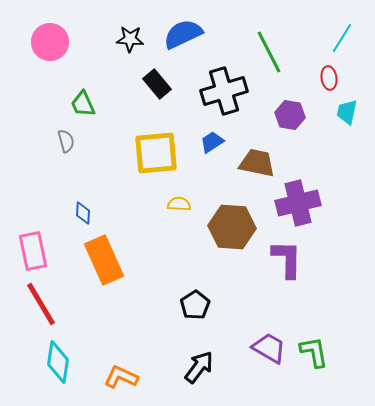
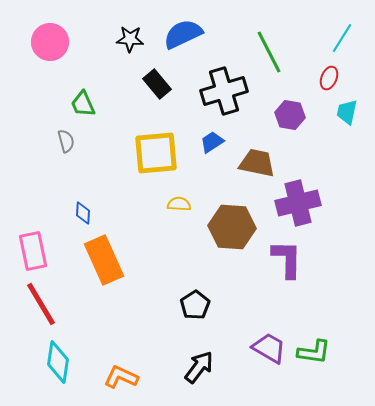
red ellipse: rotated 30 degrees clockwise
green L-shape: rotated 108 degrees clockwise
